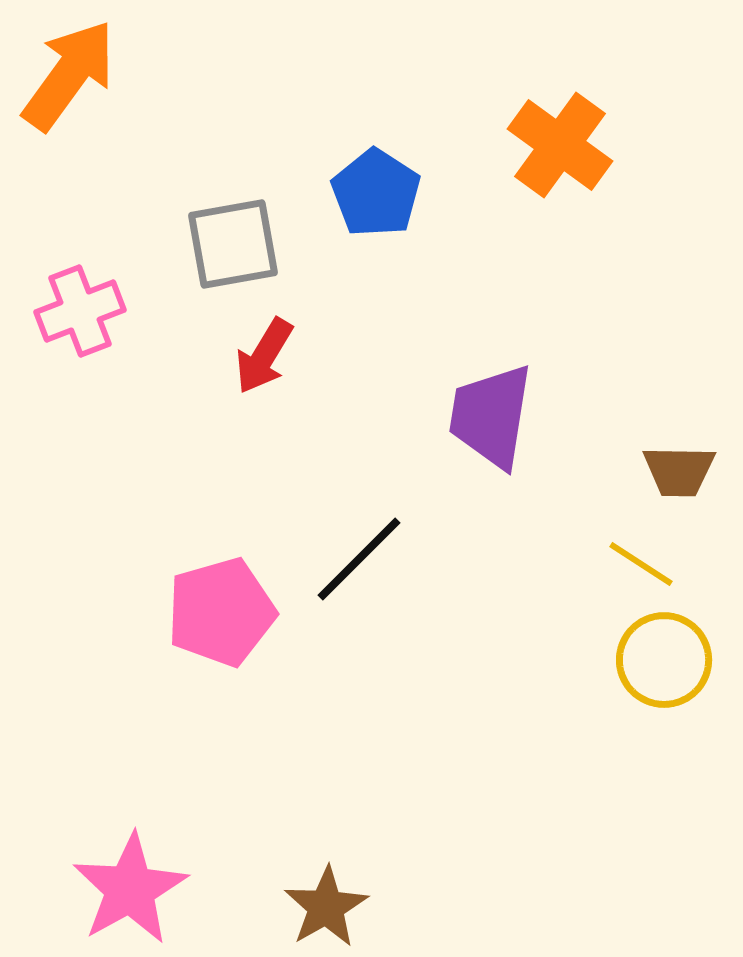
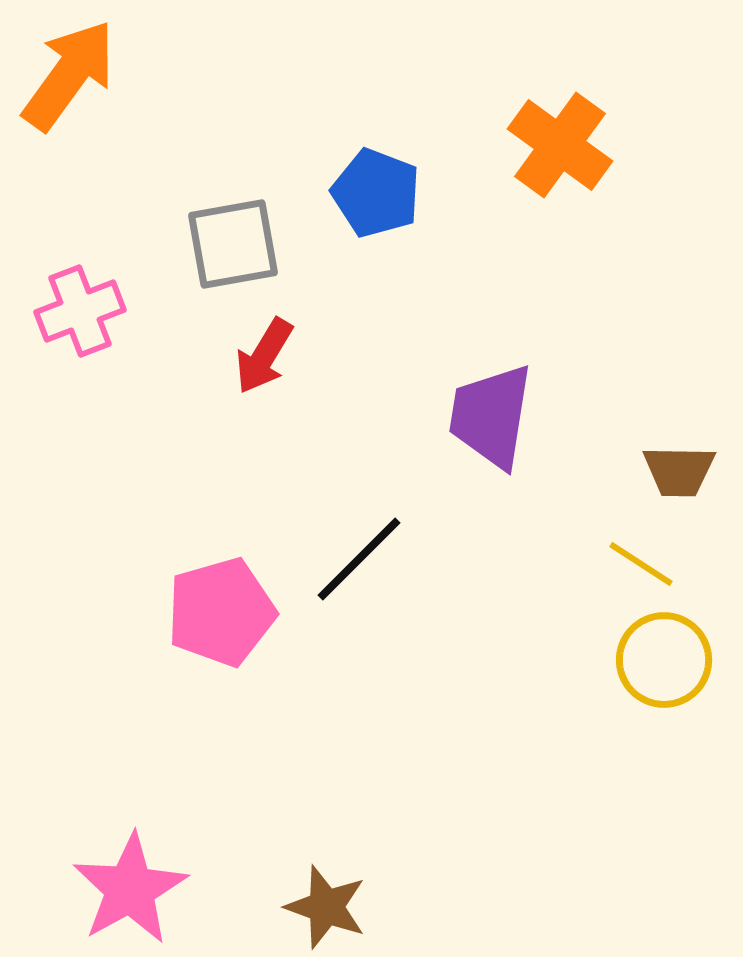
blue pentagon: rotated 12 degrees counterclockwise
brown star: rotated 22 degrees counterclockwise
